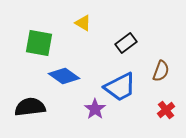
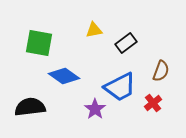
yellow triangle: moved 11 px right, 7 px down; rotated 42 degrees counterclockwise
red cross: moved 13 px left, 7 px up
